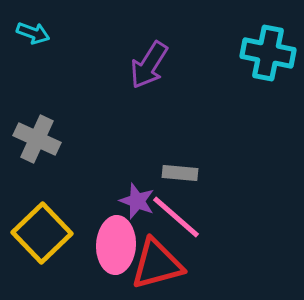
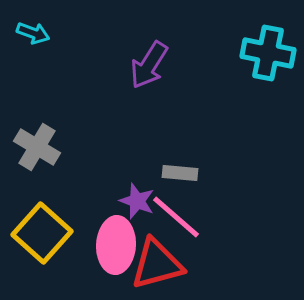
gray cross: moved 8 px down; rotated 6 degrees clockwise
yellow square: rotated 4 degrees counterclockwise
